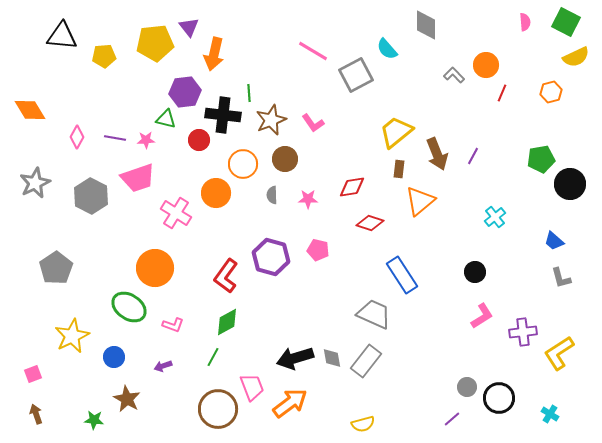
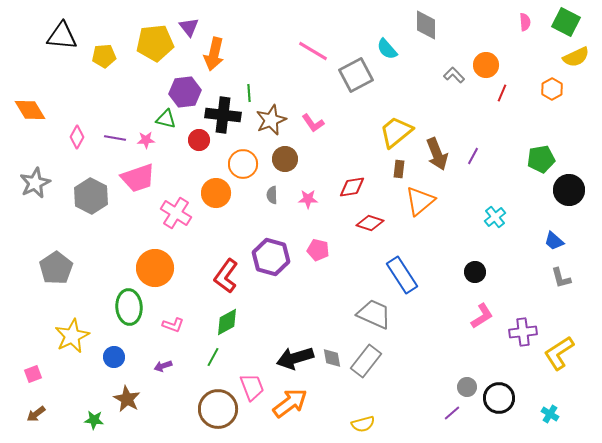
orange hexagon at (551, 92): moved 1 px right, 3 px up; rotated 15 degrees counterclockwise
black circle at (570, 184): moved 1 px left, 6 px down
green ellipse at (129, 307): rotated 52 degrees clockwise
brown arrow at (36, 414): rotated 108 degrees counterclockwise
purple line at (452, 419): moved 6 px up
